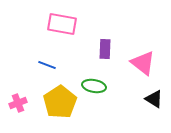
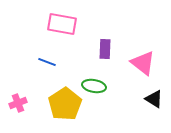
blue line: moved 3 px up
yellow pentagon: moved 5 px right, 2 px down
